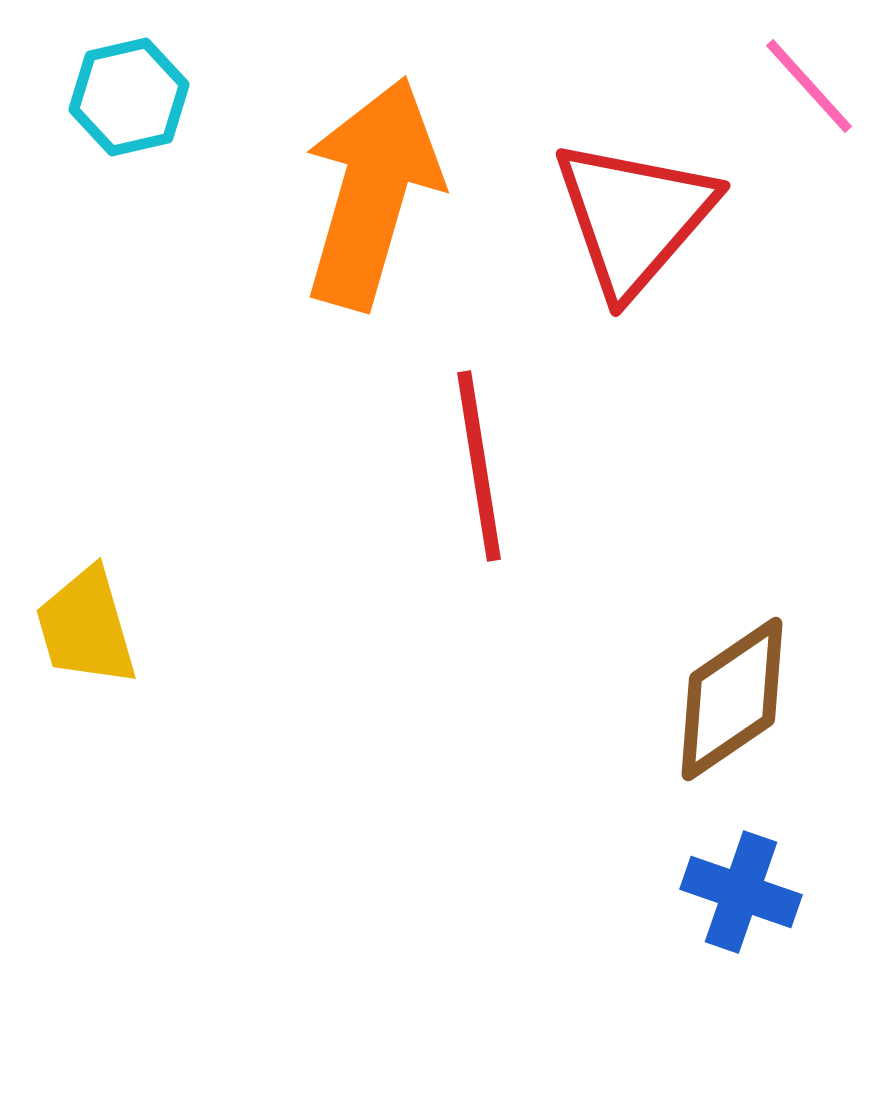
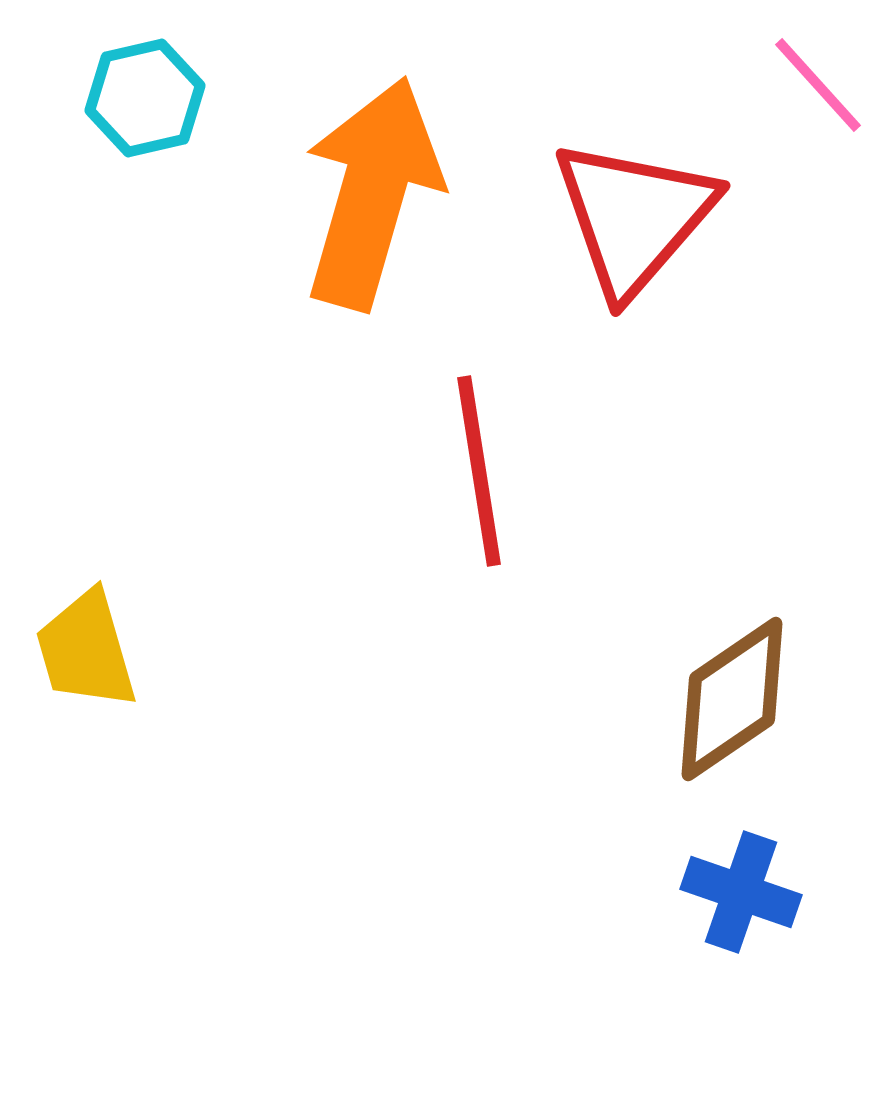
pink line: moved 9 px right, 1 px up
cyan hexagon: moved 16 px right, 1 px down
red line: moved 5 px down
yellow trapezoid: moved 23 px down
